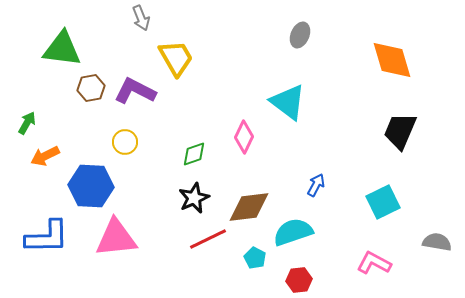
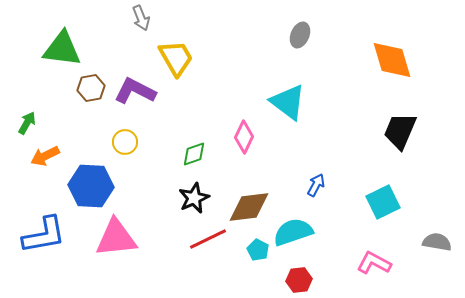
blue L-shape: moved 3 px left, 2 px up; rotated 9 degrees counterclockwise
cyan pentagon: moved 3 px right, 8 px up
